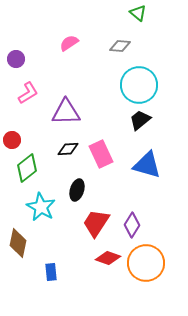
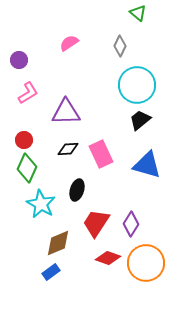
gray diamond: rotated 70 degrees counterclockwise
purple circle: moved 3 px right, 1 px down
cyan circle: moved 2 px left
red circle: moved 12 px right
green diamond: rotated 28 degrees counterclockwise
cyan star: moved 3 px up
purple diamond: moved 1 px left, 1 px up
brown diamond: moved 40 px right; rotated 56 degrees clockwise
blue rectangle: rotated 60 degrees clockwise
